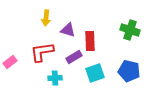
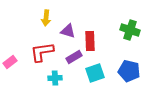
purple triangle: moved 1 px down
